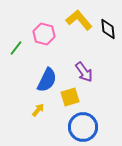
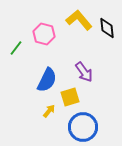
black diamond: moved 1 px left, 1 px up
yellow arrow: moved 11 px right, 1 px down
